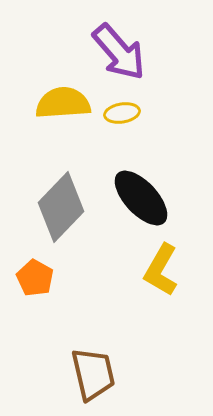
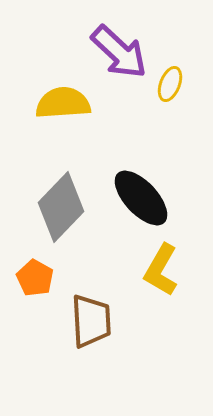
purple arrow: rotated 6 degrees counterclockwise
yellow ellipse: moved 48 px right, 29 px up; rotated 60 degrees counterclockwise
brown trapezoid: moved 2 px left, 53 px up; rotated 10 degrees clockwise
